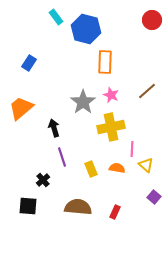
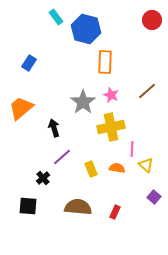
purple line: rotated 66 degrees clockwise
black cross: moved 2 px up
